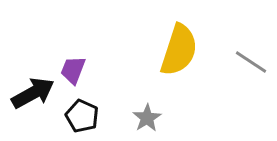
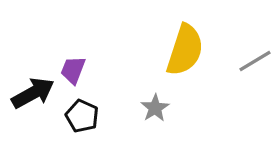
yellow semicircle: moved 6 px right
gray line: moved 4 px right, 1 px up; rotated 64 degrees counterclockwise
gray star: moved 8 px right, 10 px up
